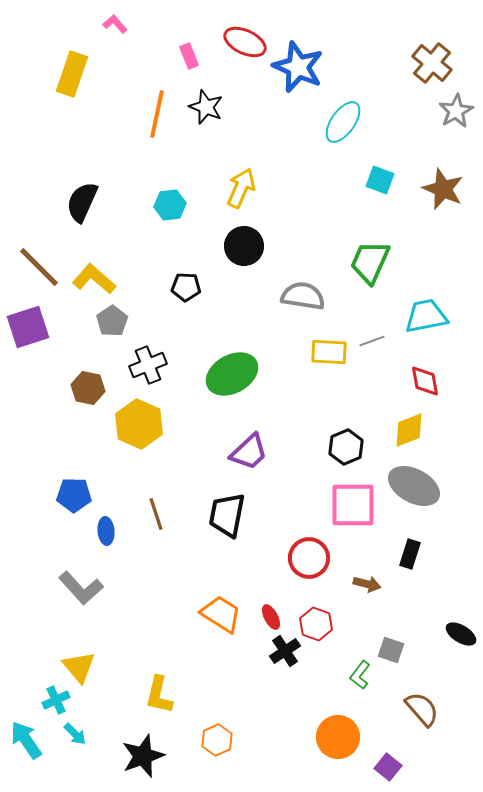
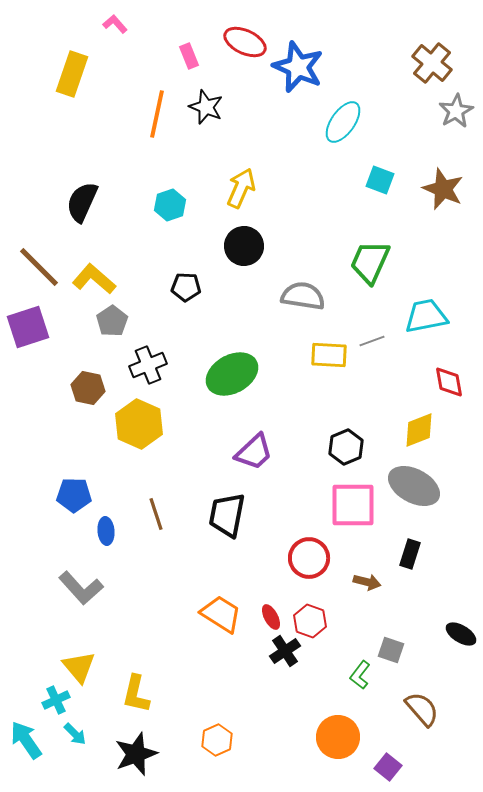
cyan hexagon at (170, 205): rotated 12 degrees counterclockwise
yellow rectangle at (329, 352): moved 3 px down
red diamond at (425, 381): moved 24 px right, 1 px down
yellow diamond at (409, 430): moved 10 px right
purple trapezoid at (249, 452): moved 5 px right
brown arrow at (367, 584): moved 2 px up
red hexagon at (316, 624): moved 6 px left, 3 px up
yellow L-shape at (159, 695): moved 23 px left, 1 px up
black star at (143, 756): moved 7 px left, 2 px up
